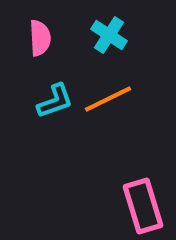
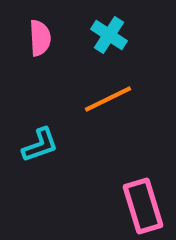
cyan L-shape: moved 15 px left, 44 px down
